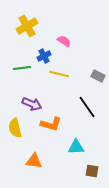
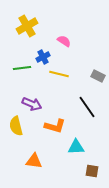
blue cross: moved 1 px left, 1 px down
orange L-shape: moved 4 px right, 2 px down
yellow semicircle: moved 1 px right, 2 px up
